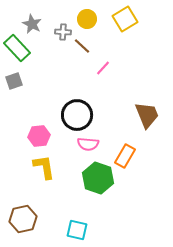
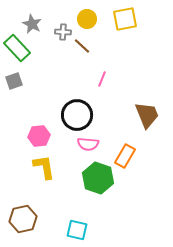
yellow square: rotated 20 degrees clockwise
pink line: moved 1 px left, 11 px down; rotated 21 degrees counterclockwise
